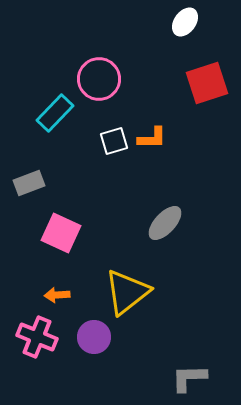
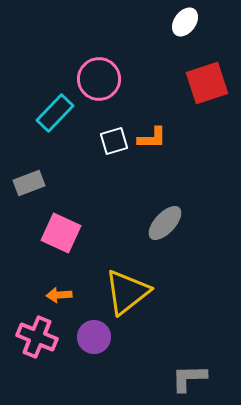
orange arrow: moved 2 px right
